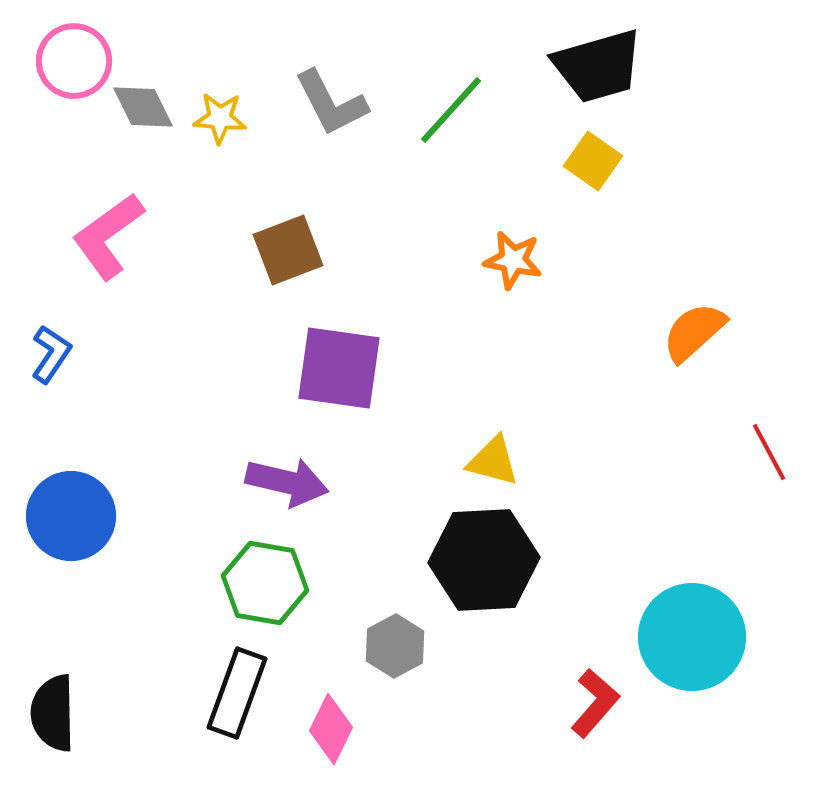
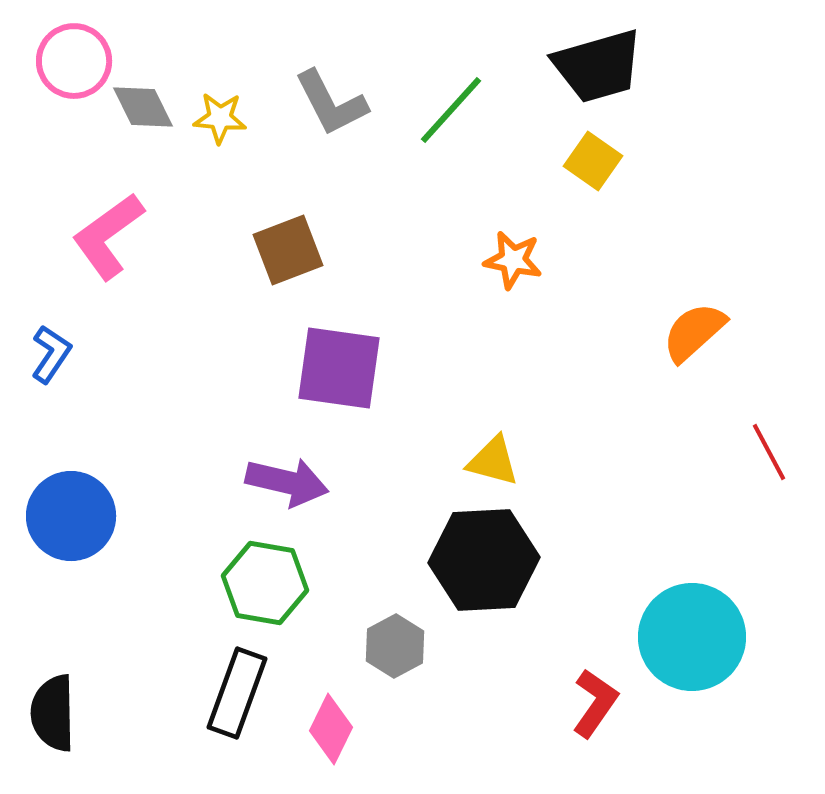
red L-shape: rotated 6 degrees counterclockwise
